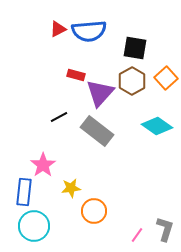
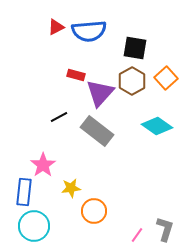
red triangle: moved 2 px left, 2 px up
